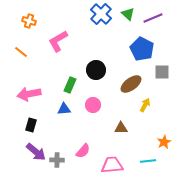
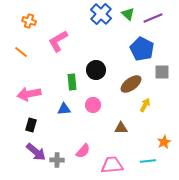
green rectangle: moved 2 px right, 3 px up; rotated 28 degrees counterclockwise
